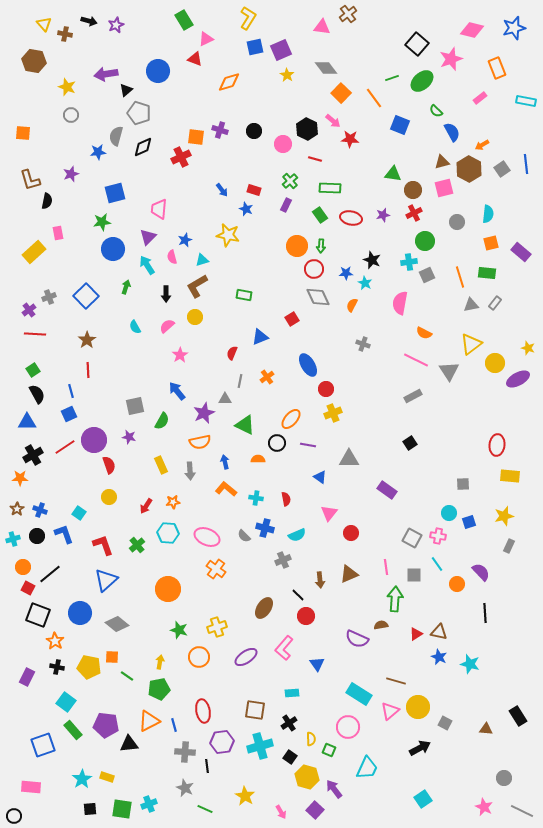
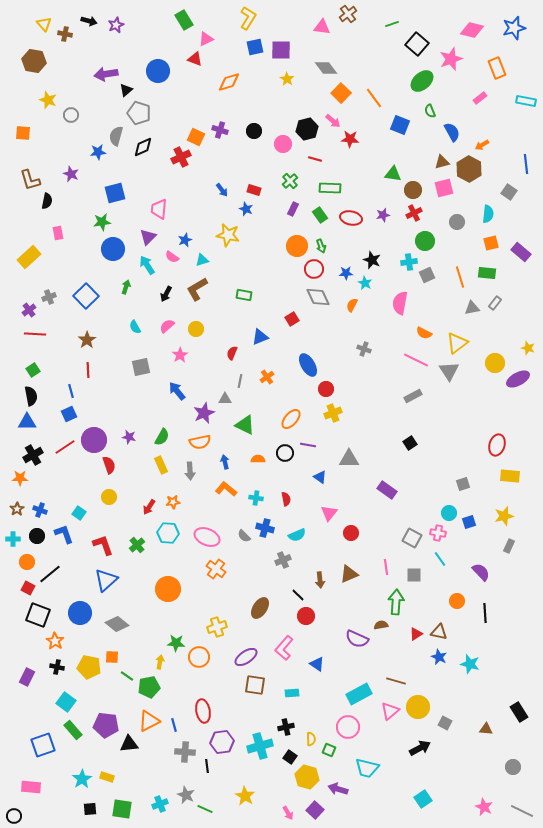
purple square at (281, 50): rotated 25 degrees clockwise
yellow star at (287, 75): moved 4 px down
green line at (392, 78): moved 54 px up
yellow star at (67, 87): moved 19 px left, 13 px down
green semicircle at (436, 111): moved 6 px left; rotated 24 degrees clockwise
black hexagon at (307, 129): rotated 20 degrees clockwise
orange square at (196, 137): rotated 18 degrees clockwise
gray square at (502, 169): moved 7 px right, 23 px down; rotated 21 degrees counterclockwise
purple star at (71, 174): rotated 28 degrees counterclockwise
purple rectangle at (286, 205): moved 7 px right, 4 px down
green arrow at (321, 246): rotated 24 degrees counterclockwise
yellow rectangle at (34, 252): moved 5 px left, 5 px down
pink semicircle at (172, 257): rotated 40 degrees counterclockwise
brown L-shape at (197, 286): moved 3 px down
black arrow at (166, 294): rotated 28 degrees clockwise
gray triangle at (471, 305): moved 1 px right, 3 px down
yellow circle at (195, 317): moved 1 px right, 12 px down
gray cross at (363, 344): moved 1 px right, 5 px down
yellow triangle at (471, 344): moved 14 px left, 1 px up
black semicircle at (37, 394): moved 6 px left, 2 px down; rotated 18 degrees clockwise
gray square at (135, 406): moved 6 px right, 39 px up
green semicircle at (162, 421): moved 16 px down
black circle at (277, 443): moved 8 px right, 10 px down
red ellipse at (497, 445): rotated 10 degrees clockwise
gray square at (463, 484): rotated 16 degrees counterclockwise
red arrow at (146, 506): moved 3 px right, 1 px down
pink cross at (438, 536): moved 3 px up
cyan cross at (13, 539): rotated 16 degrees clockwise
cyan line at (437, 564): moved 3 px right, 5 px up
orange circle at (23, 567): moved 4 px right, 5 px up
orange circle at (457, 584): moved 17 px down
green arrow at (395, 599): moved 1 px right, 3 px down
brown ellipse at (264, 608): moved 4 px left
green star at (179, 630): moved 3 px left, 13 px down; rotated 12 degrees counterclockwise
blue triangle at (317, 664): rotated 21 degrees counterclockwise
green pentagon at (159, 689): moved 10 px left, 2 px up
cyan rectangle at (359, 694): rotated 60 degrees counterclockwise
brown square at (255, 710): moved 25 px up
black rectangle at (518, 716): moved 1 px right, 4 px up
black cross at (289, 723): moved 3 px left, 4 px down; rotated 21 degrees clockwise
cyan trapezoid at (367, 768): rotated 80 degrees clockwise
gray circle at (504, 778): moved 9 px right, 11 px up
gray star at (185, 788): moved 1 px right, 7 px down
purple arrow at (334, 789): moved 4 px right; rotated 36 degrees counterclockwise
cyan cross at (149, 804): moved 11 px right
pink arrow at (281, 812): moved 7 px right, 1 px down
